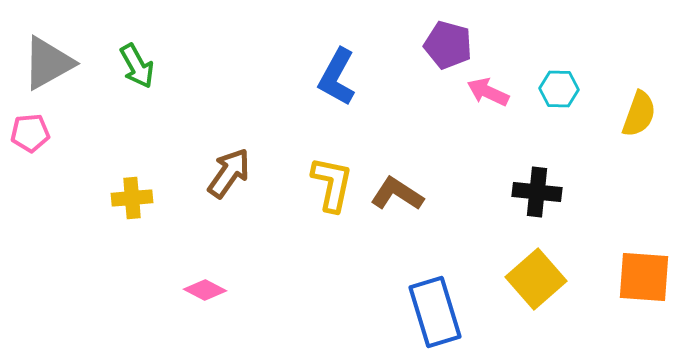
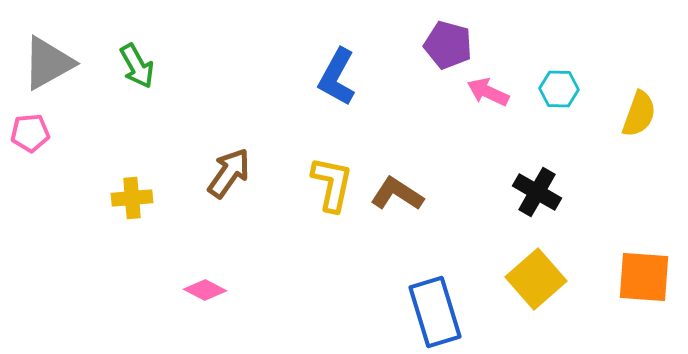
black cross: rotated 24 degrees clockwise
